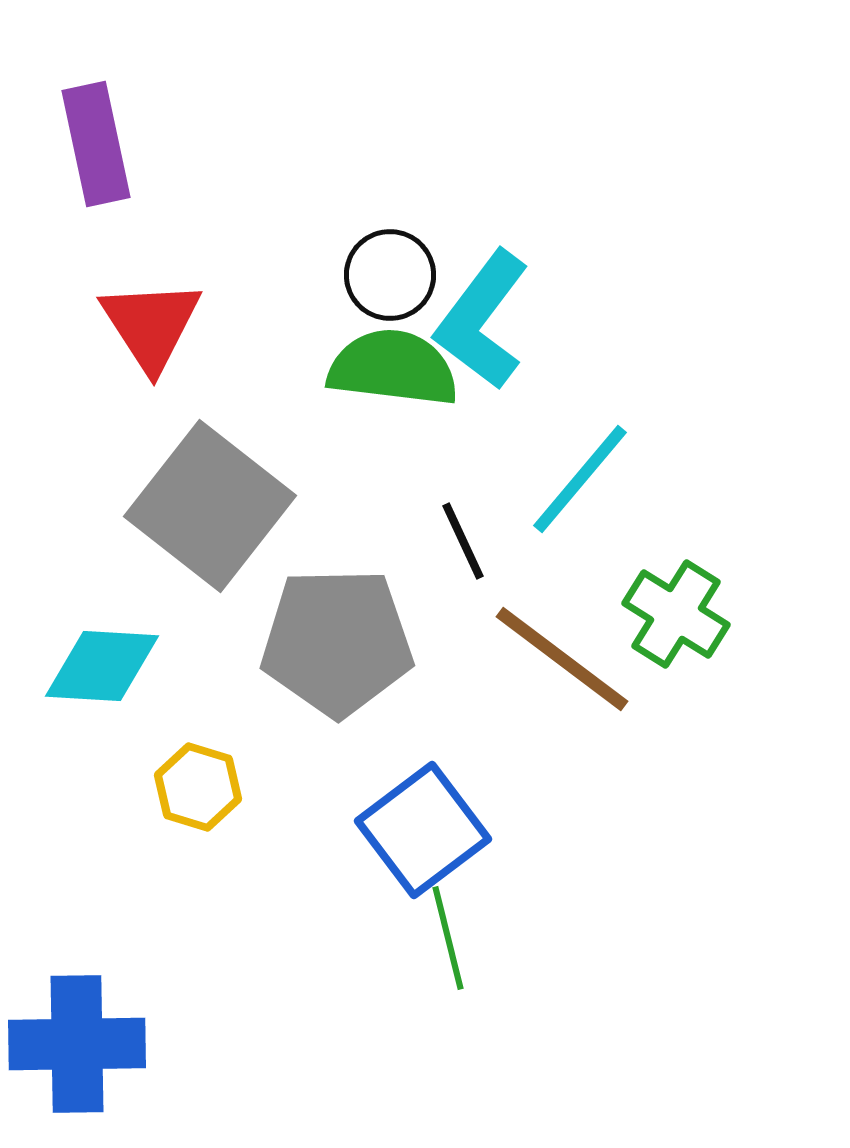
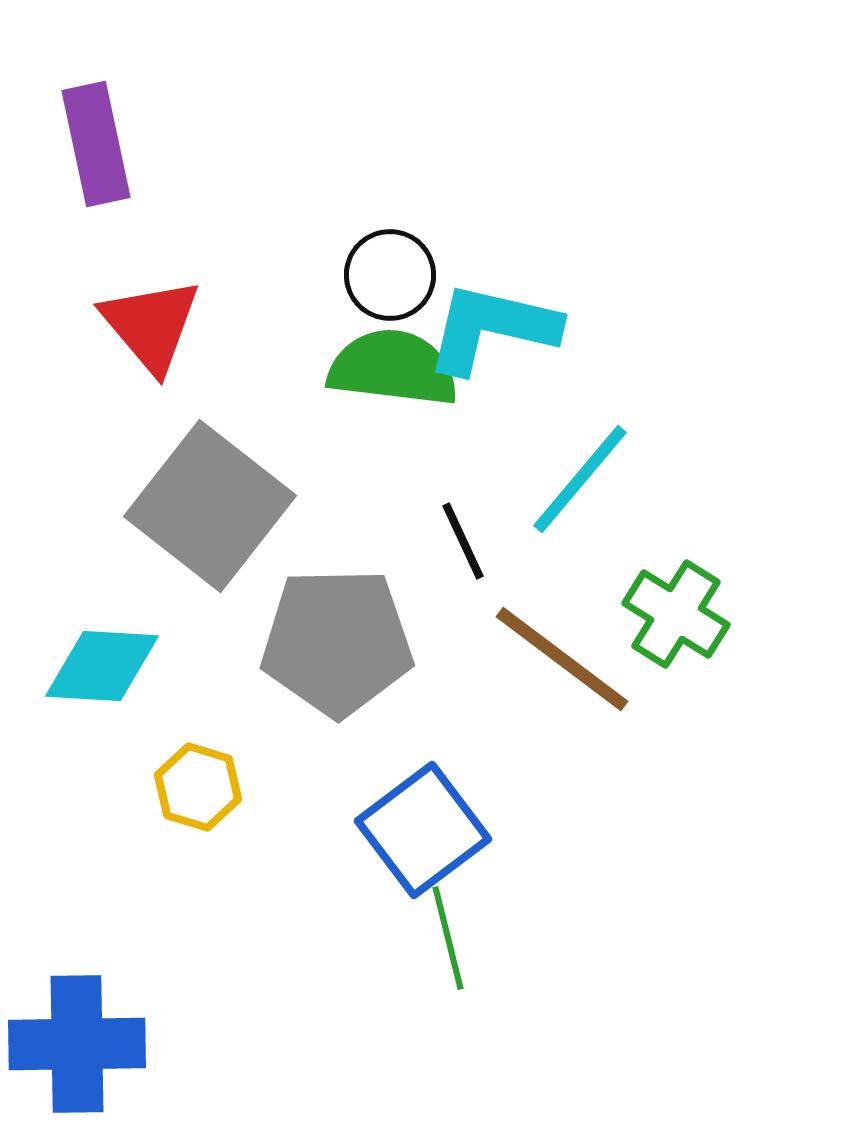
cyan L-shape: moved 10 px right, 8 px down; rotated 66 degrees clockwise
red triangle: rotated 7 degrees counterclockwise
